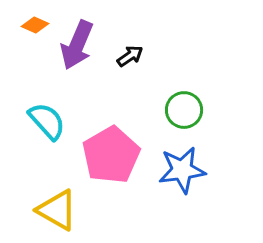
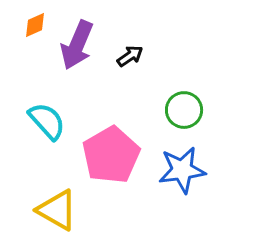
orange diamond: rotated 48 degrees counterclockwise
